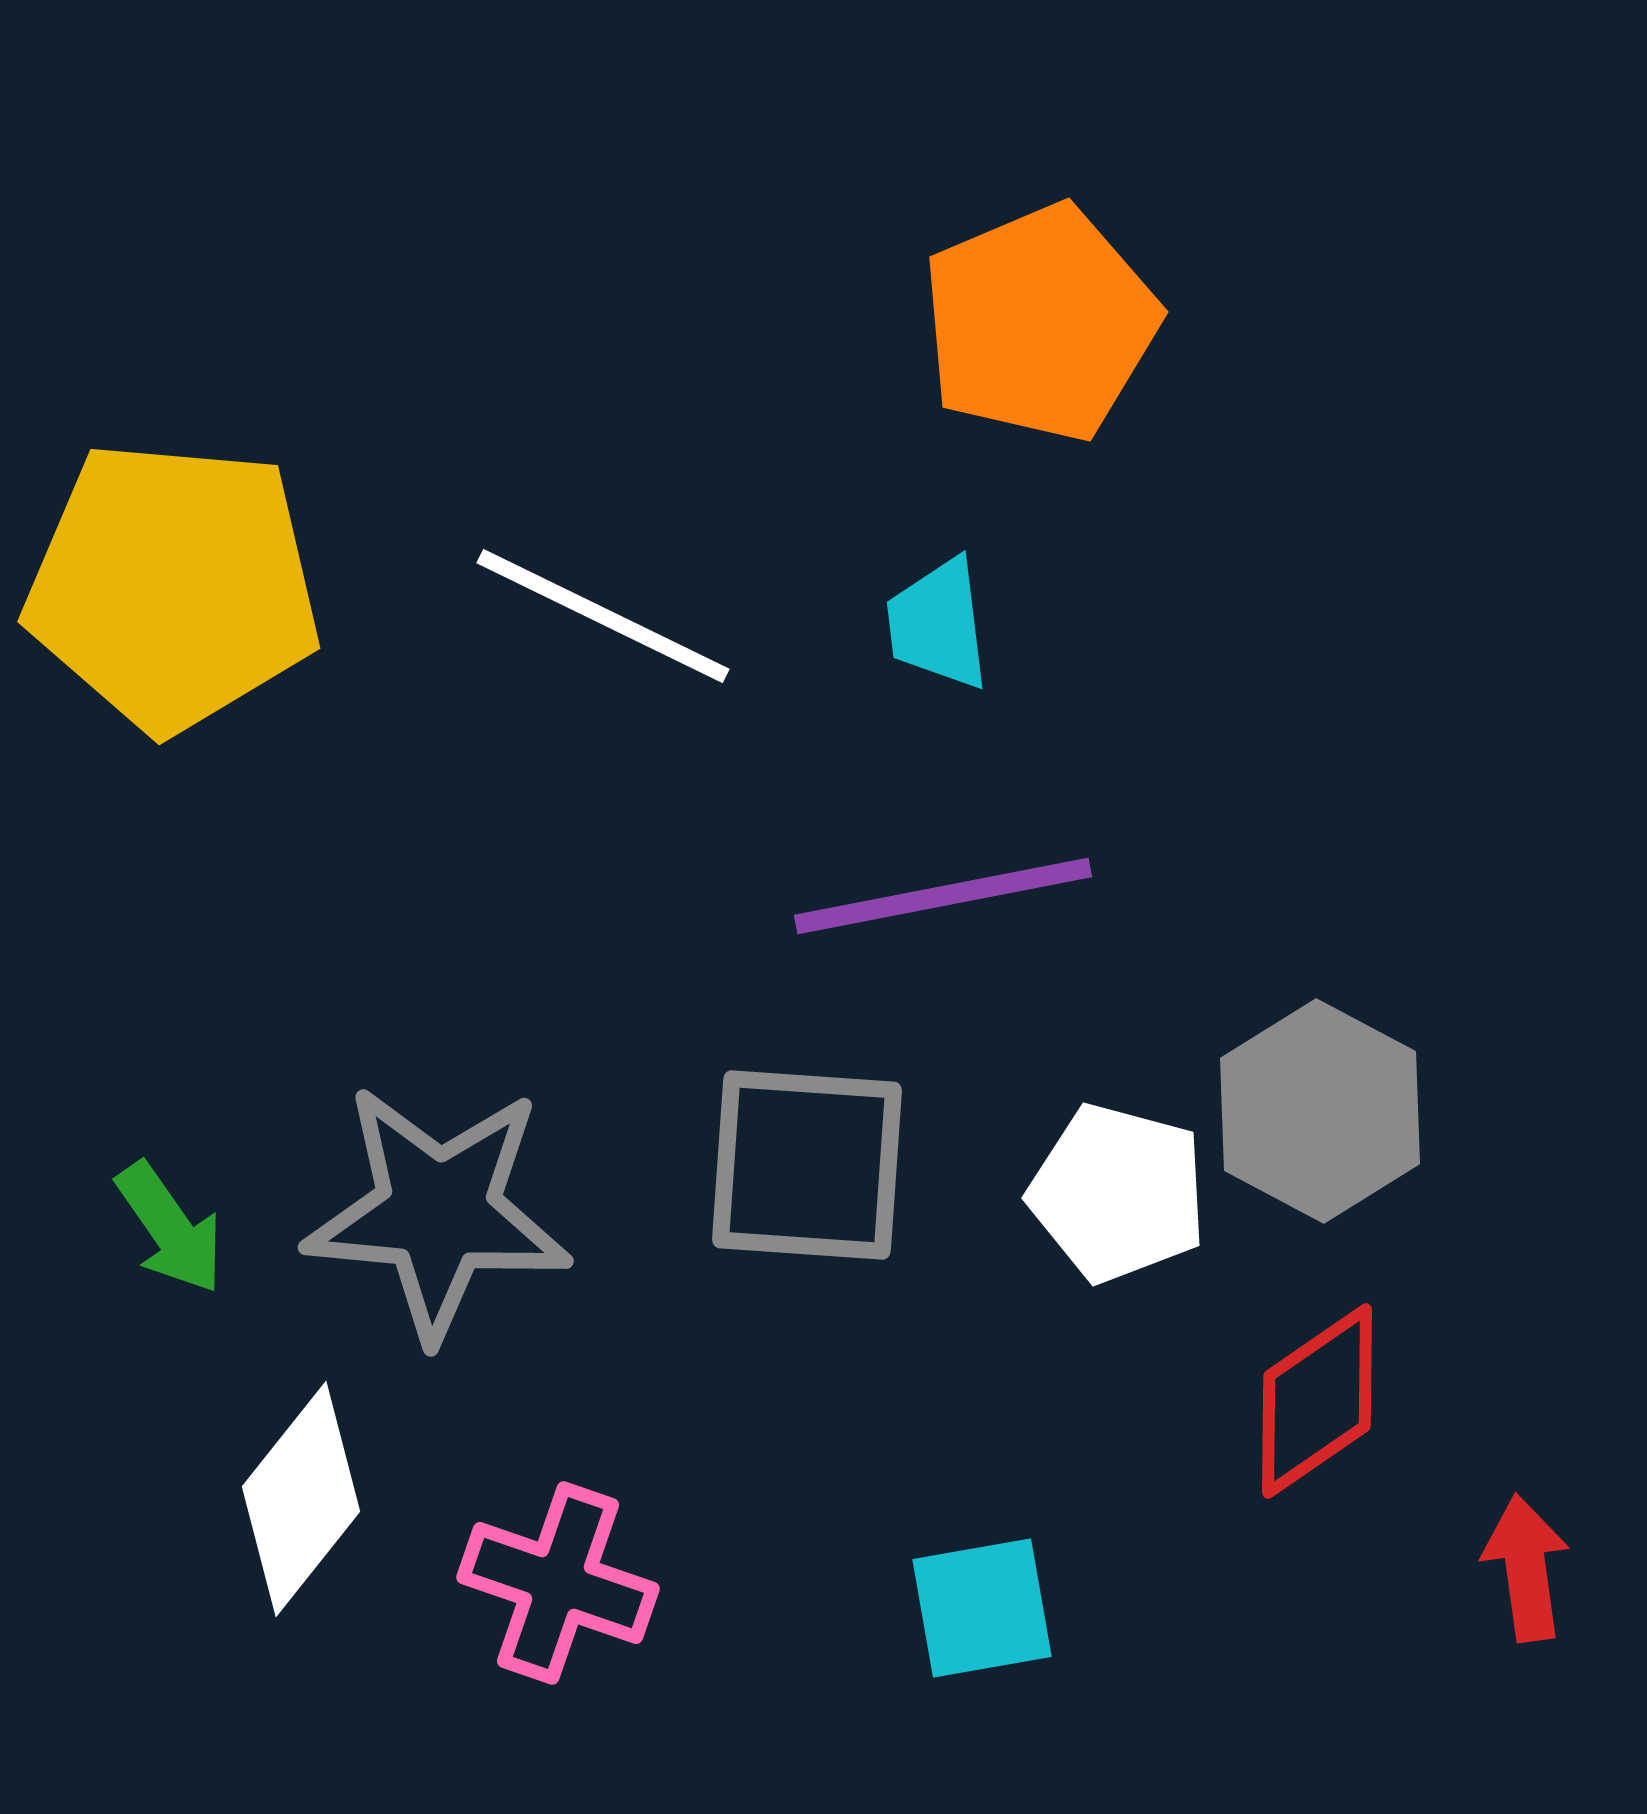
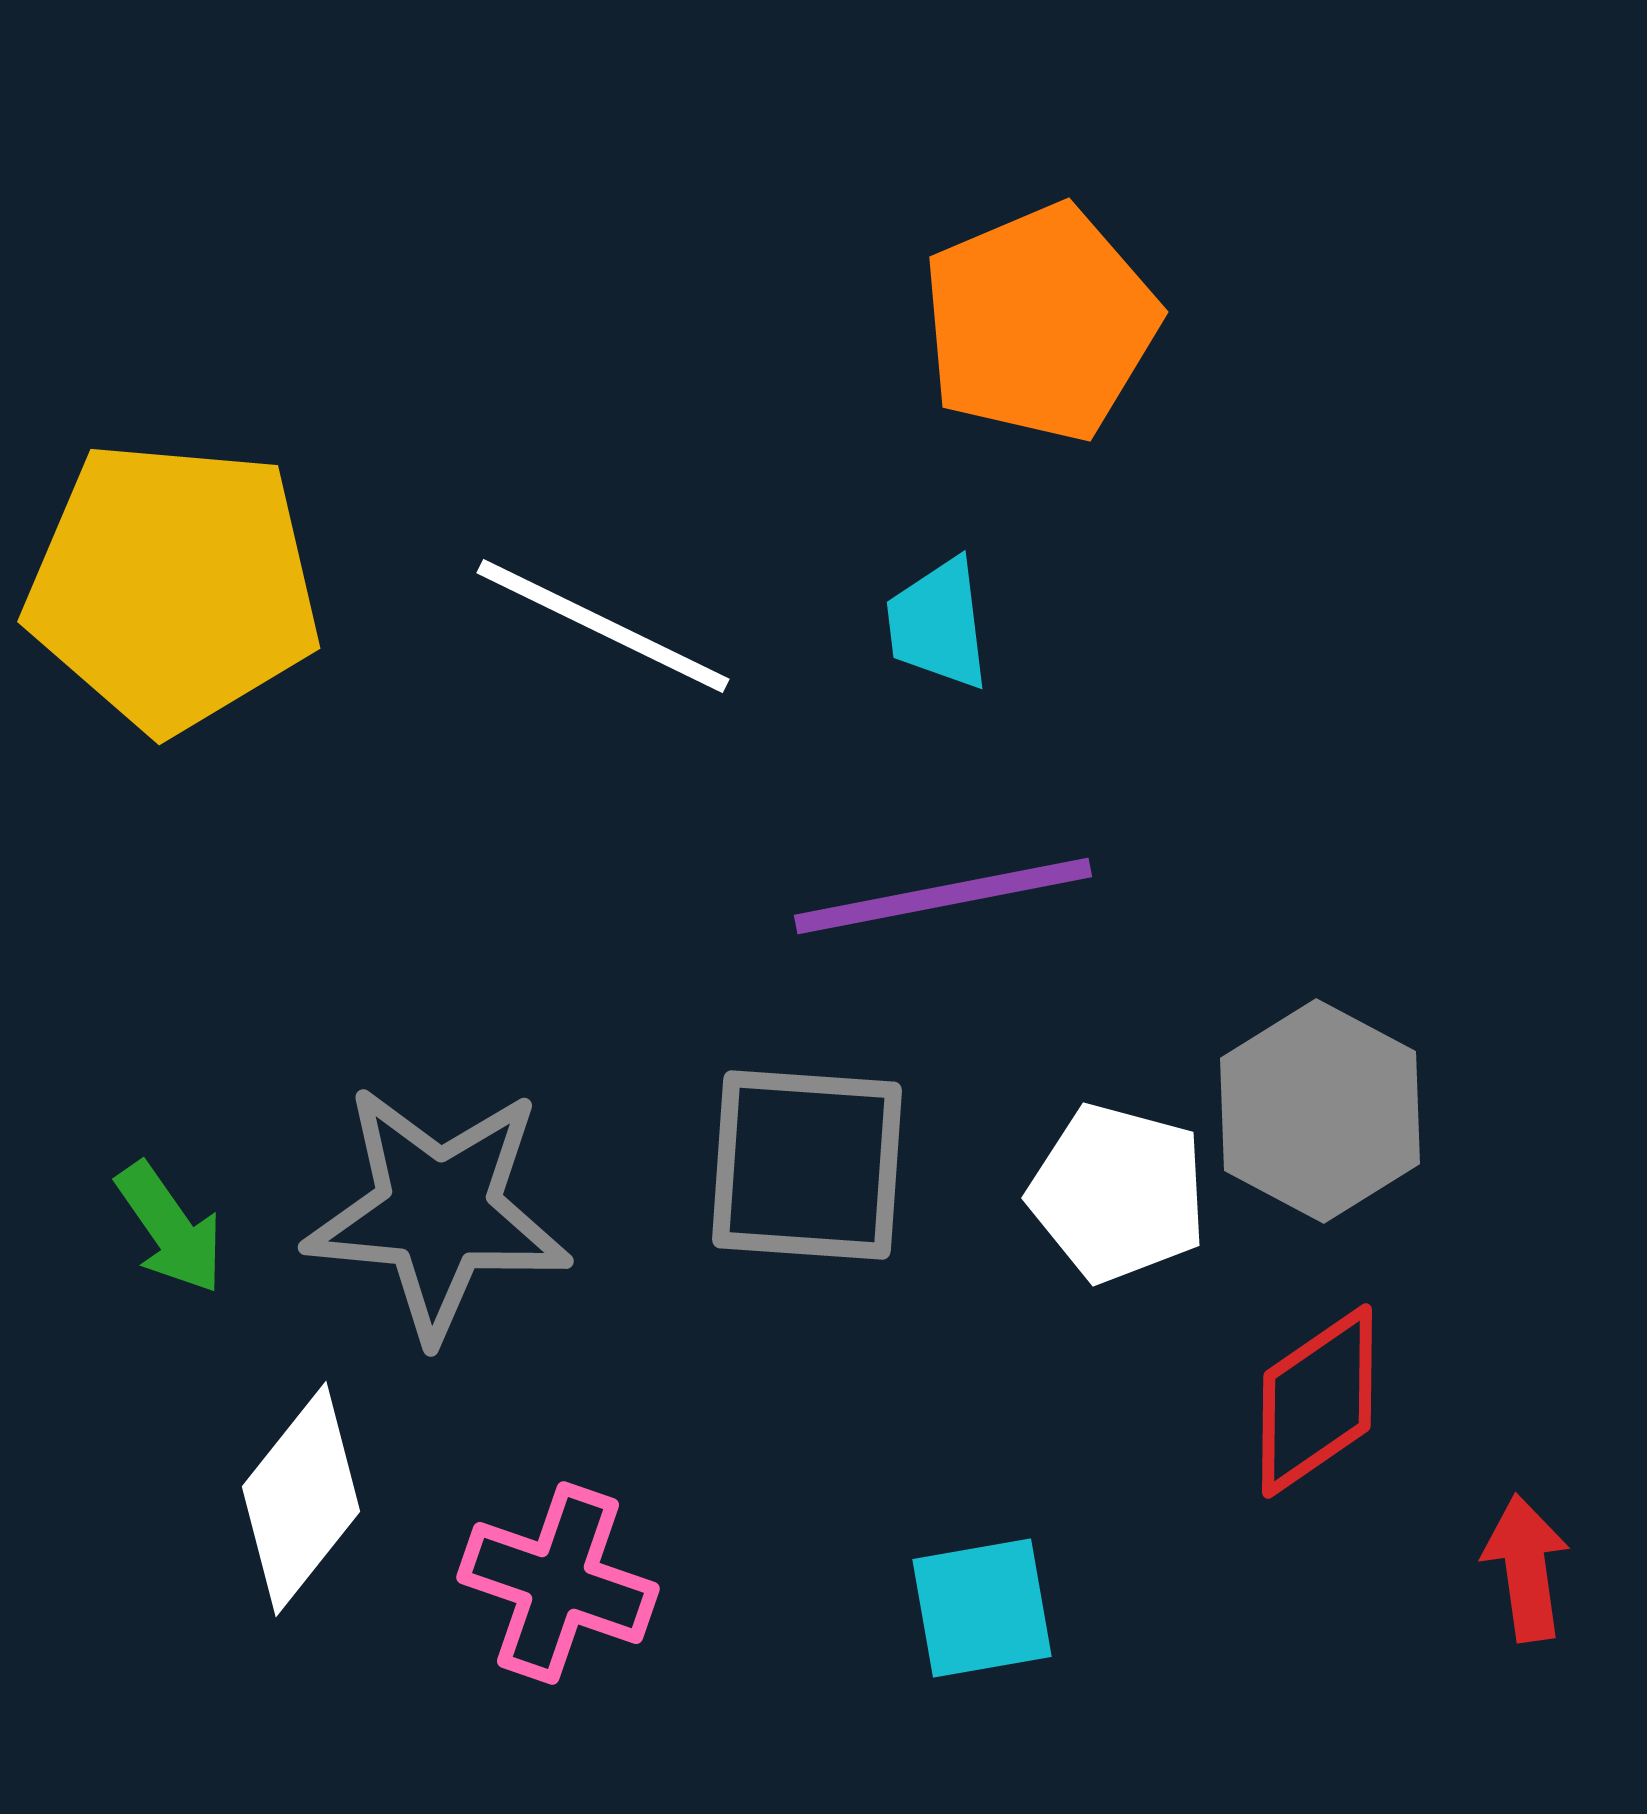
white line: moved 10 px down
